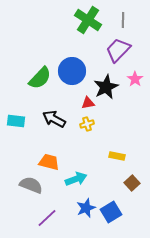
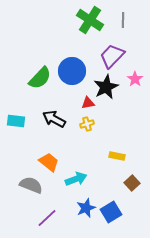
green cross: moved 2 px right
purple trapezoid: moved 6 px left, 6 px down
orange trapezoid: rotated 25 degrees clockwise
